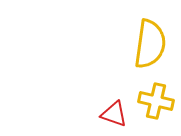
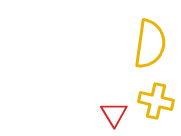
red triangle: rotated 40 degrees clockwise
